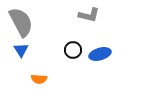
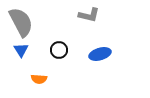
black circle: moved 14 px left
